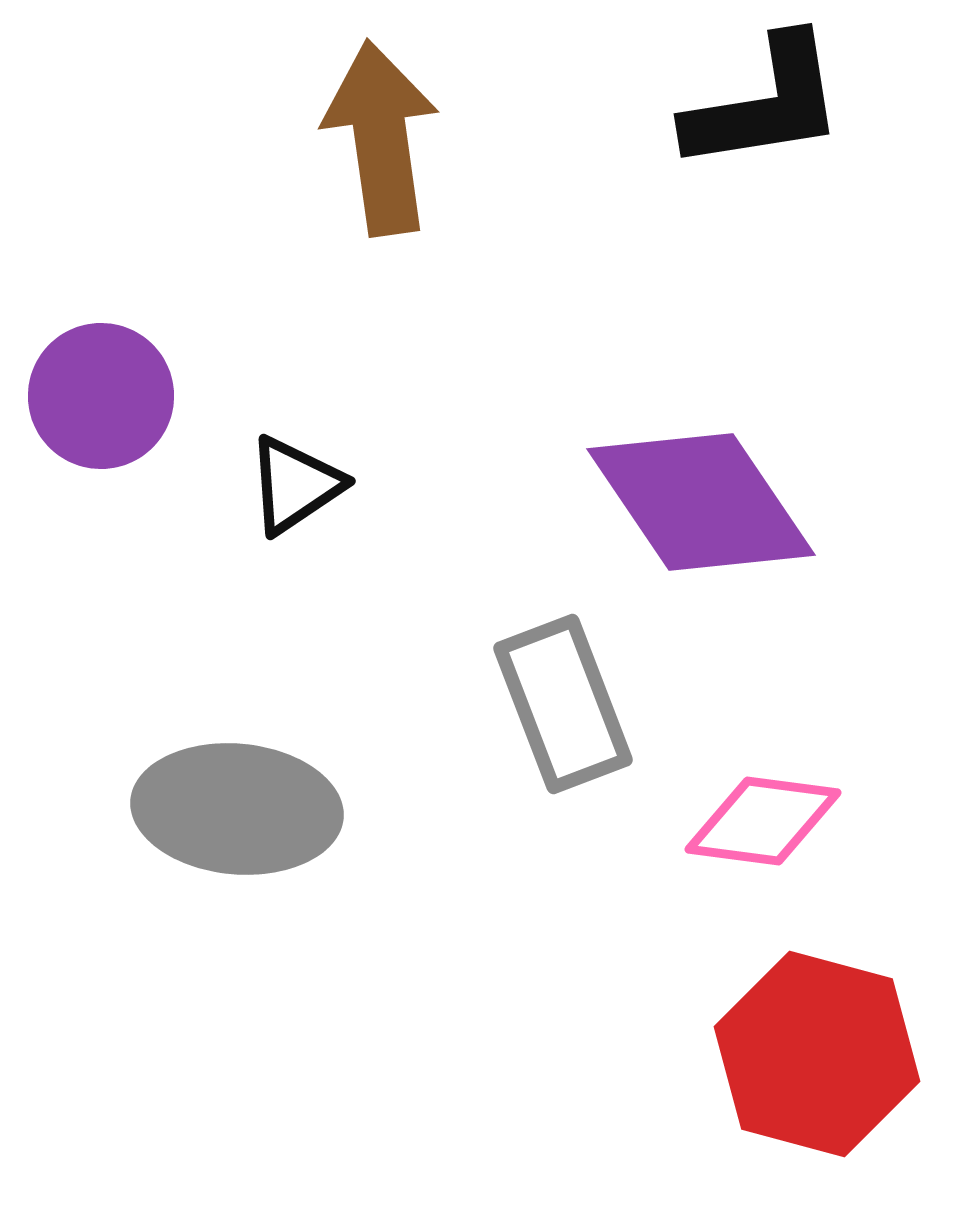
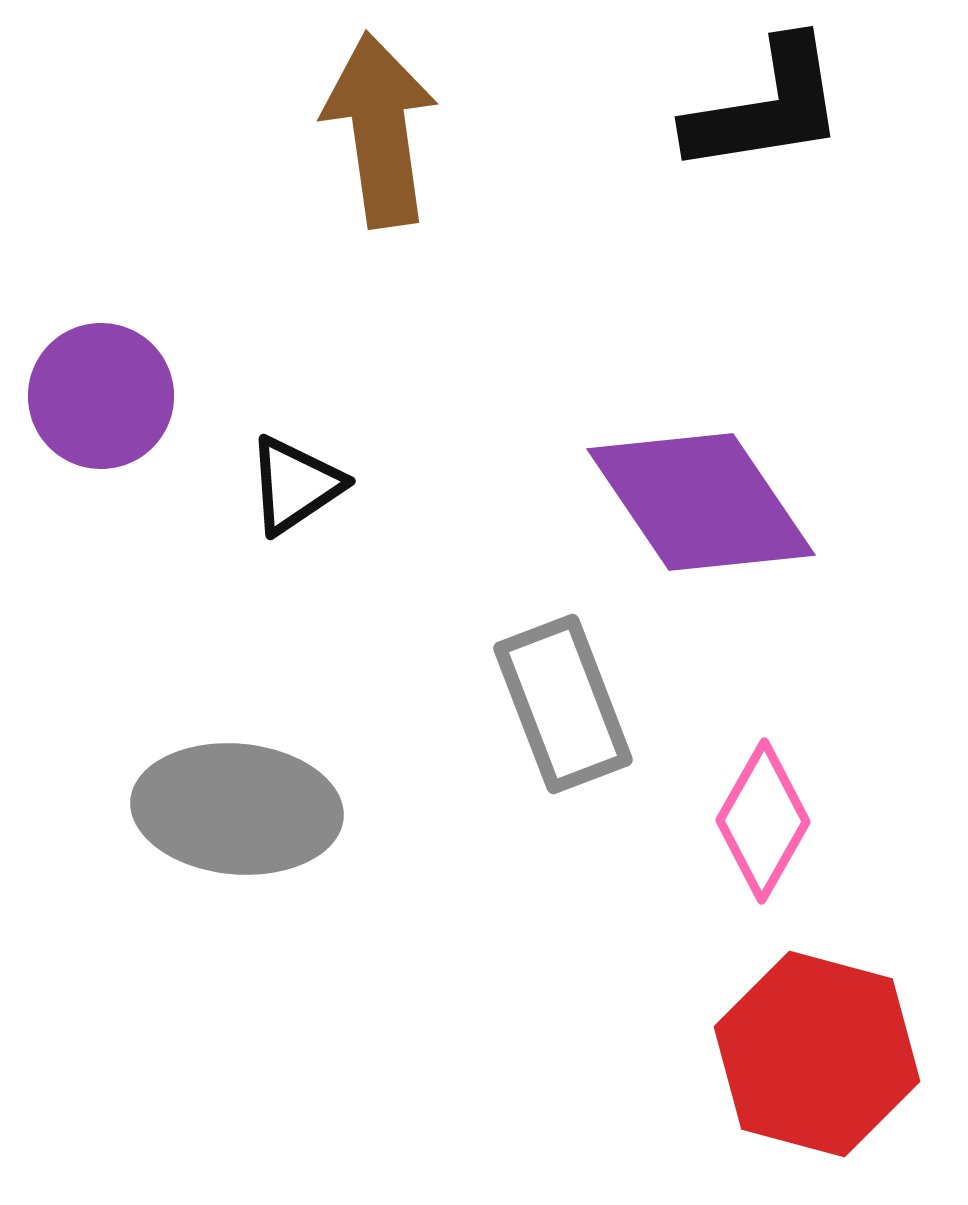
black L-shape: moved 1 px right, 3 px down
brown arrow: moved 1 px left, 8 px up
pink diamond: rotated 68 degrees counterclockwise
